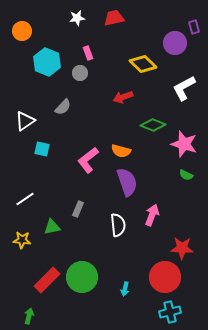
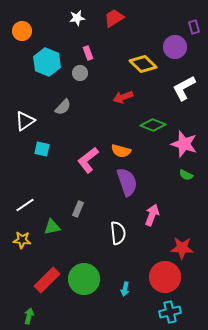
red trapezoid: rotated 20 degrees counterclockwise
purple circle: moved 4 px down
white line: moved 6 px down
white semicircle: moved 8 px down
green circle: moved 2 px right, 2 px down
